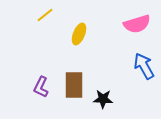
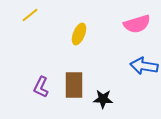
yellow line: moved 15 px left
blue arrow: rotated 52 degrees counterclockwise
